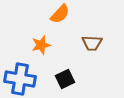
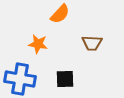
orange star: moved 3 px left, 1 px up; rotated 24 degrees clockwise
black square: rotated 24 degrees clockwise
